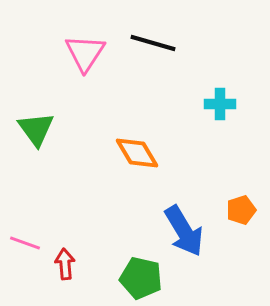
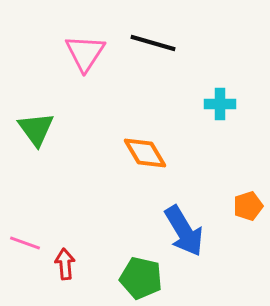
orange diamond: moved 8 px right
orange pentagon: moved 7 px right, 4 px up
